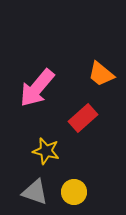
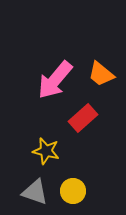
pink arrow: moved 18 px right, 8 px up
yellow circle: moved 1 px left, 1 px up
